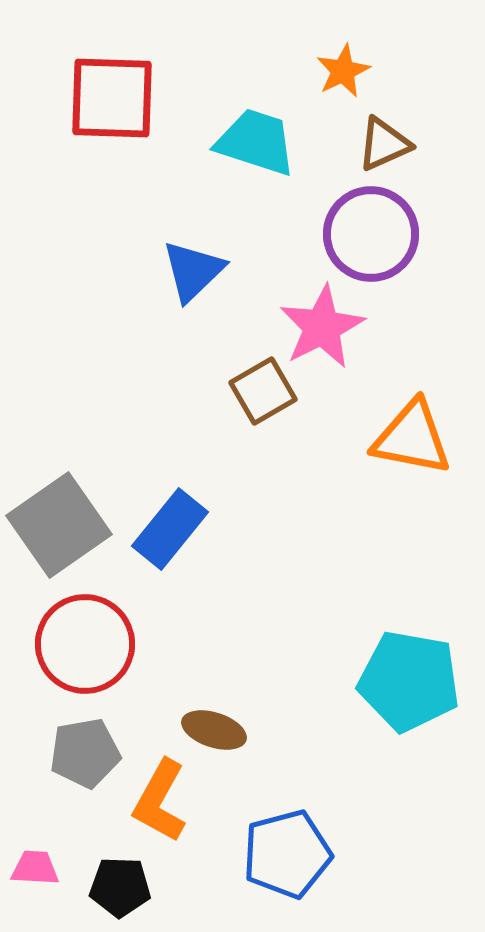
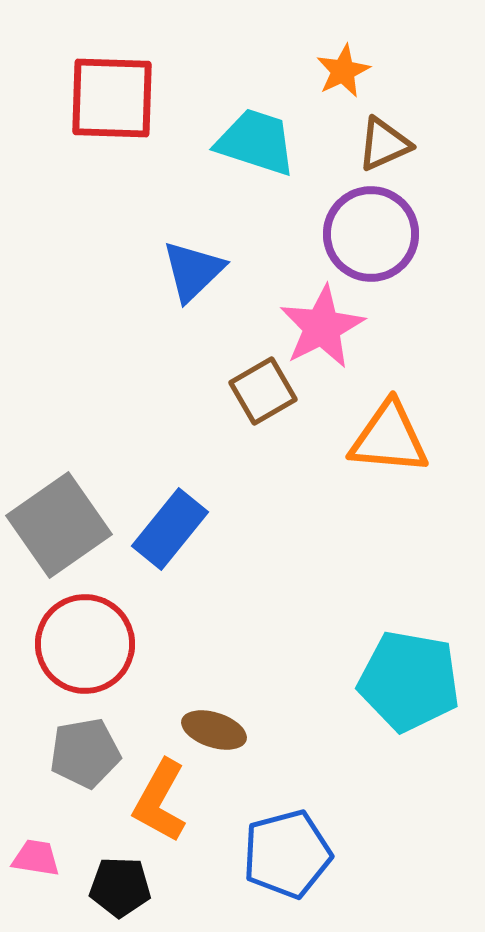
orange triangle: moved 23 px left; rotated 6 degrees counterclockwise
pink trapezoid: moved 1 px right, 10 px up; rotated 6 degrees clockwise
